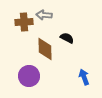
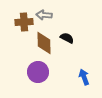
brown diamond: moved 1 px left, 6 px up
purple circle: moved 9 px right, 4 px up
